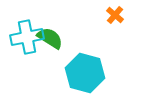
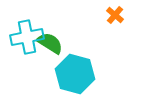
green semicircle: moved 5 px down
cyan hexagon: moved 10 px left, 1 px down
